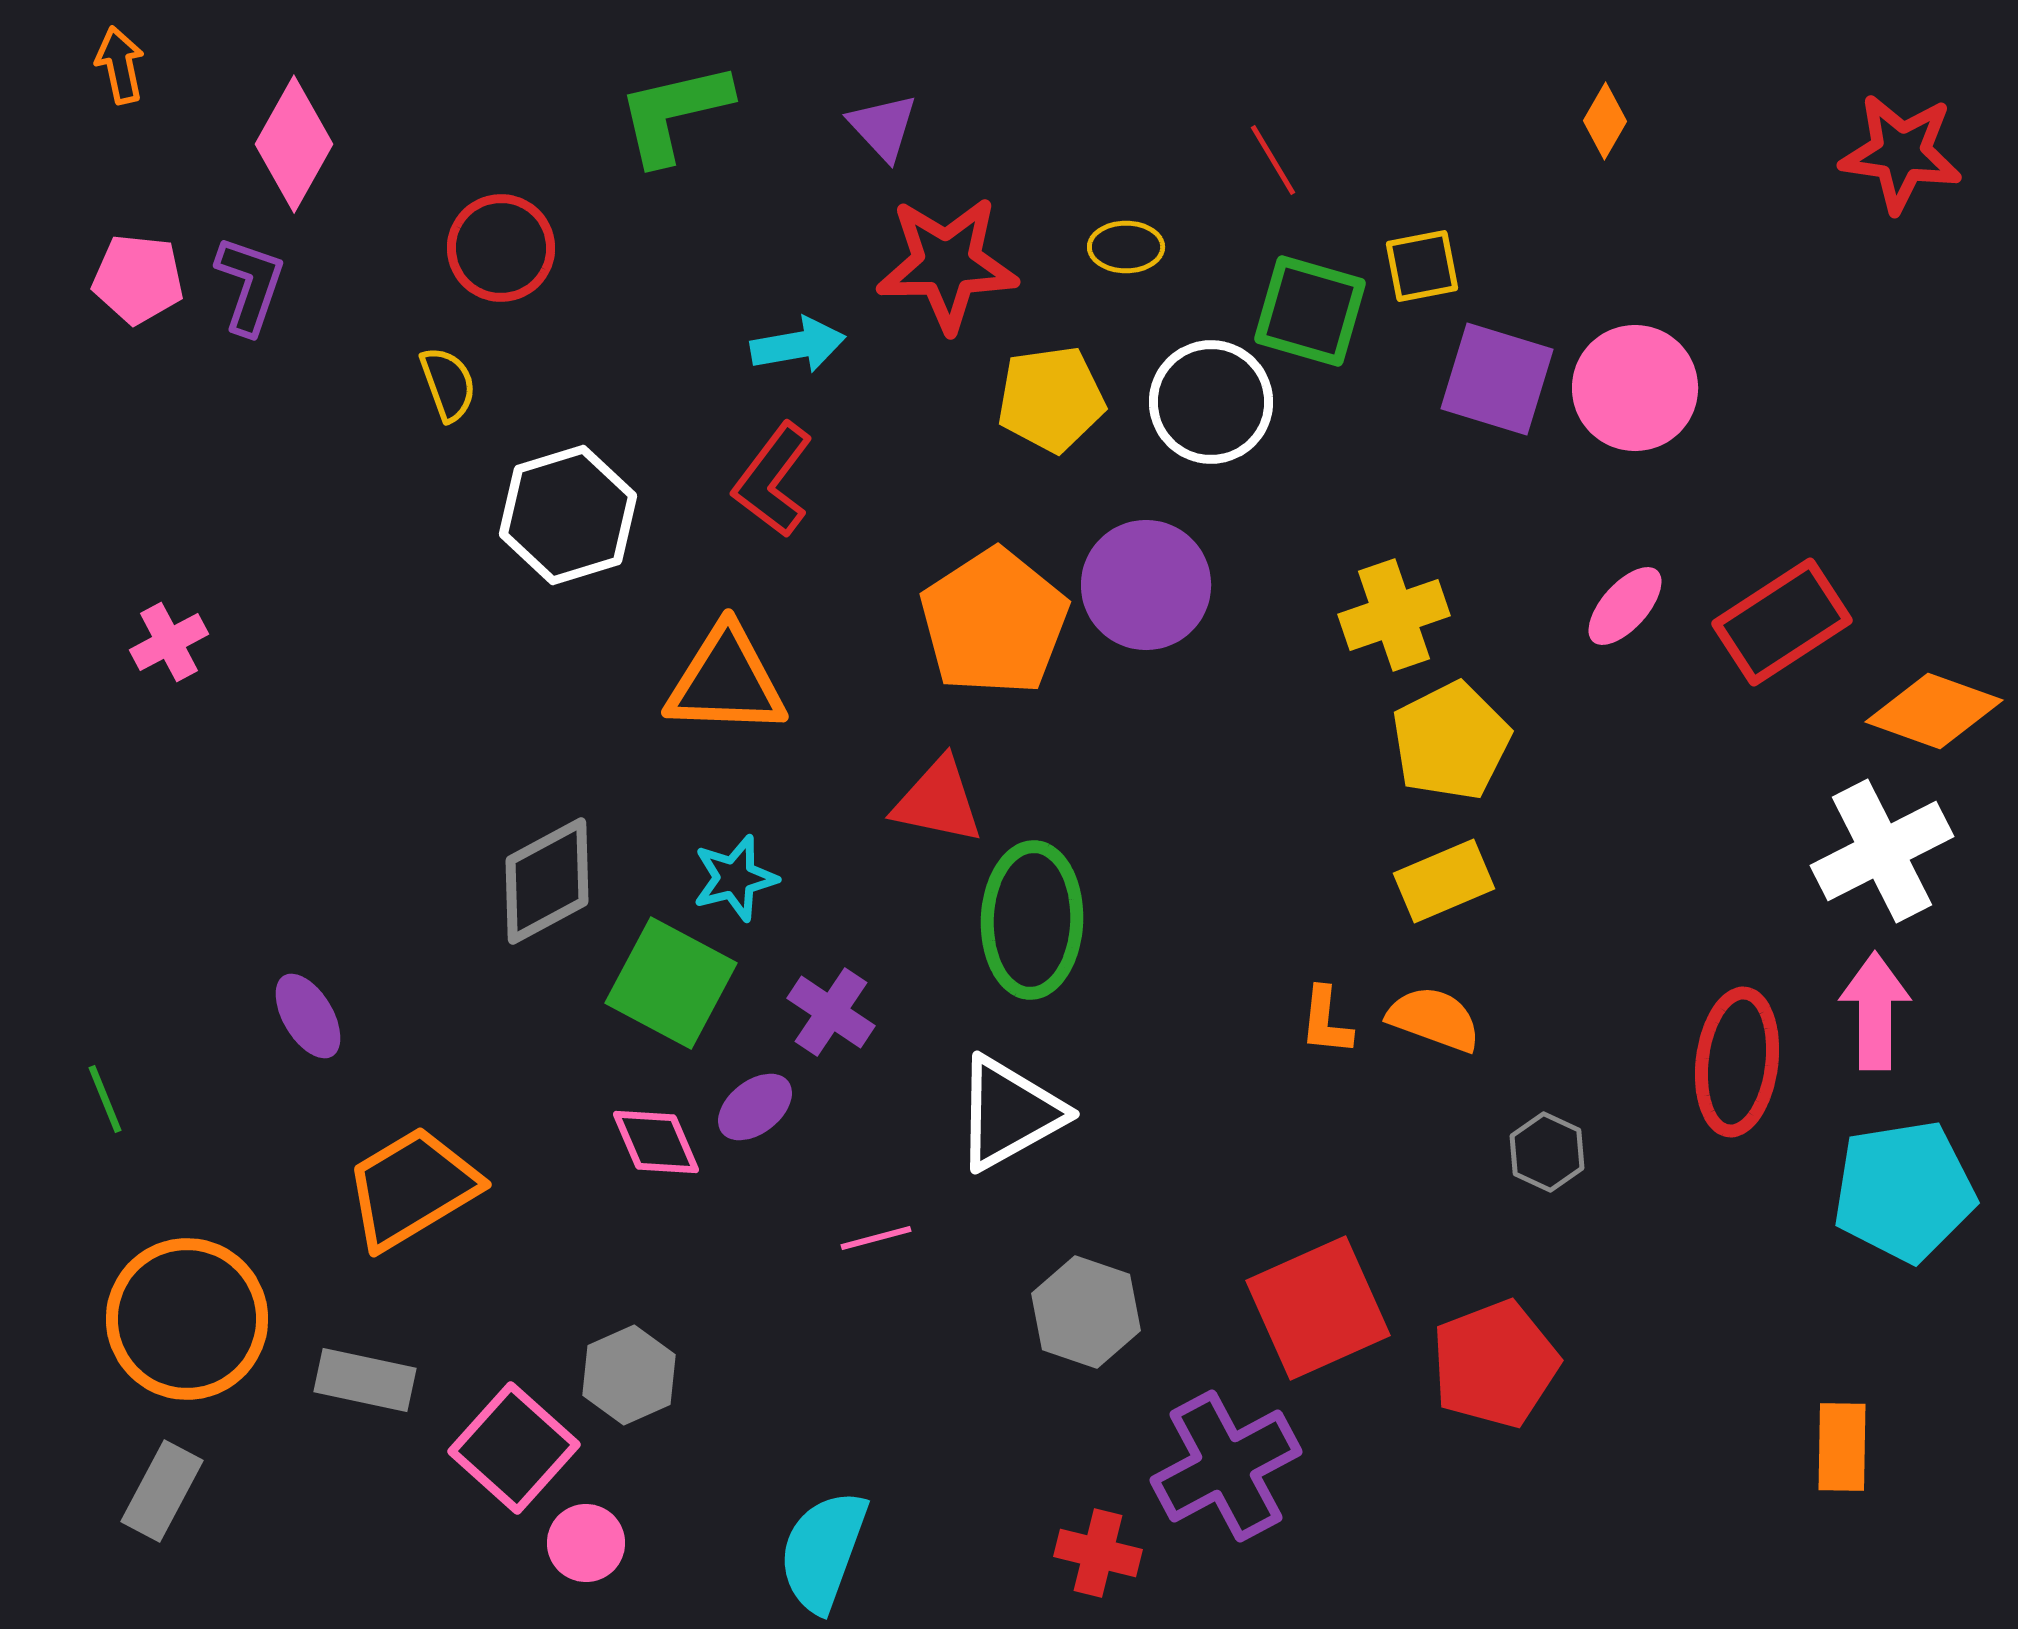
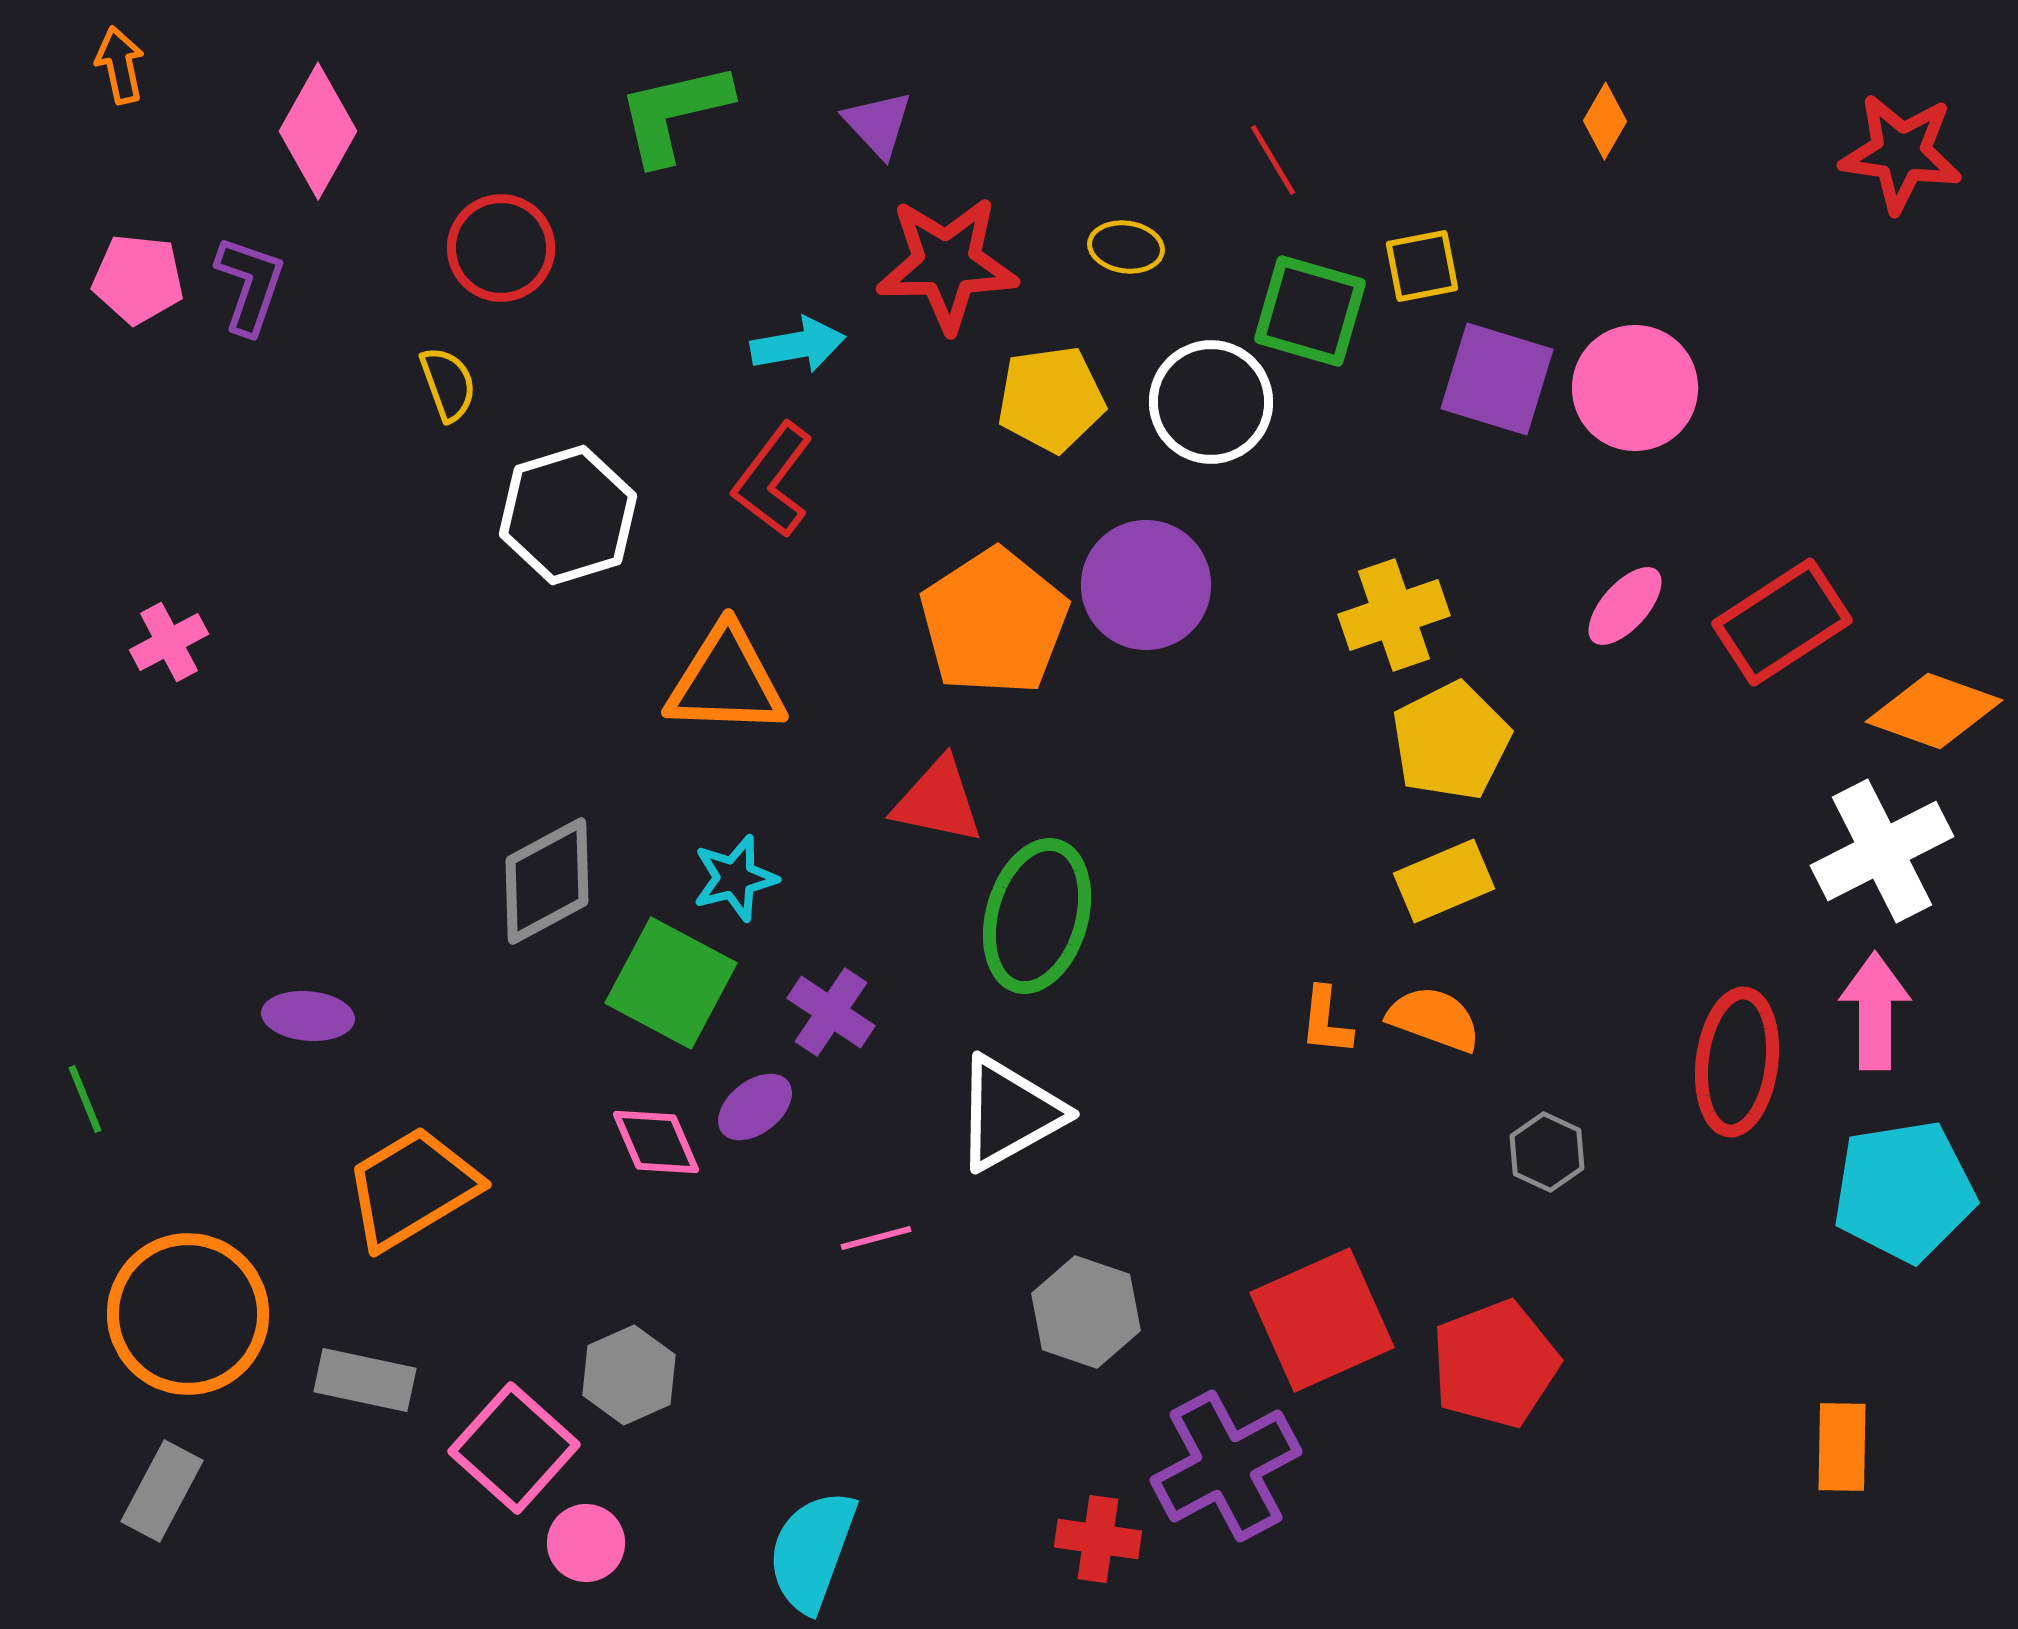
purple triangle at (883, 127): moved 5 px left, 3 px up
pink diamond at (294, 144): moved 24 px right, 13 px up
yellow ellipse at (1126, 247): rotated 8 degrees clockwise
green ellipse at (1032, 920): moved 5 px right, 4 px up; rotated 14 degrees clockwise
purple ellipse at (308, 1016): rotated 54 degrees counterclockwise
green line at (105, 1099): moved 20 px left
red square at (1318, 1308): moved 4 px right, 12 px down
orange circle at (187, 1319): moved 1 px right, 5 px up
cyan semicircle at (823, 1551): moved 11 px left
red cross at (1098, 1553): moved 14 px up; rotated 6 degrees counterclockwise
